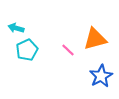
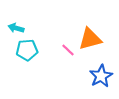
orange triangle: moved 5 px left
cyan pentagon: rotated 20 degrees clockwise
